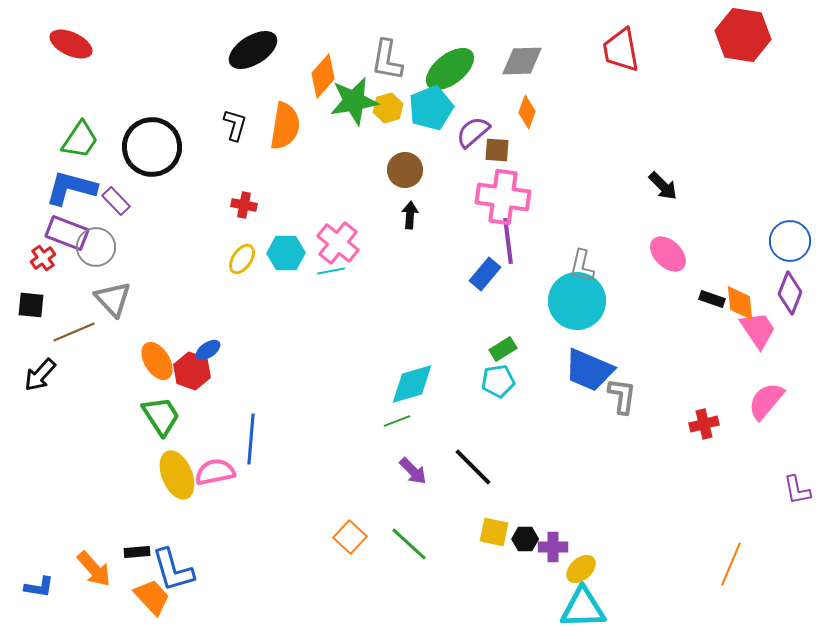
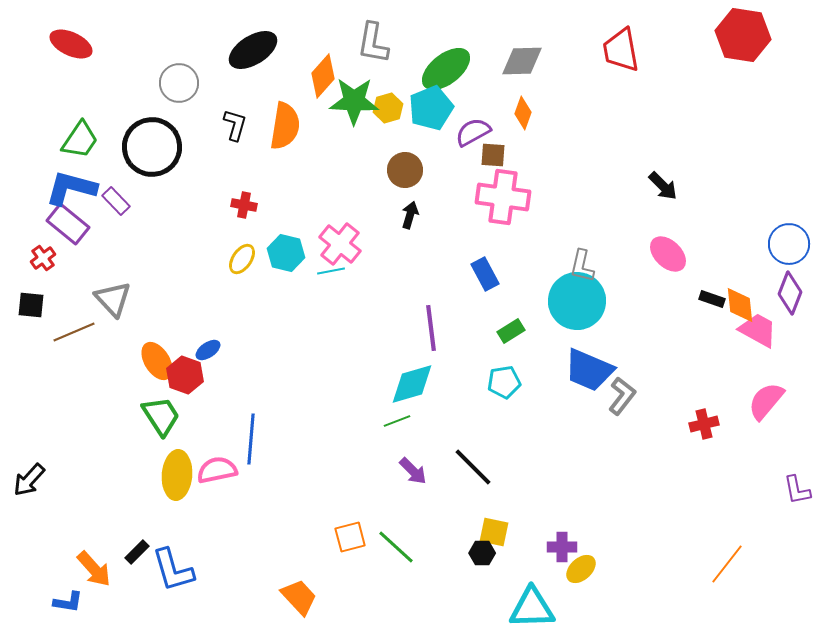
gray L-shape at (387, 60): moved 14 px left, 17 px up
green ellipse at (450, 69): moved 4 px left
green star at (354, 101): rotated 12 degrees clockwise
orange diamond at (527, 112): moved 4 px left, 1 px down
purple semicircle at (473, 132): rotated 12 degrees clockwise
brown square at (497, 150): moved 4 px left, 5 px down
black arrow at (410, 215): rotated 12 degrees clockwise
purple rectangle at (67, 233): moved 1 px right, 9 px up; rotated 18 degrees clockwise
purple line at (508, 241): moved 77 px left, 87 px down
blue circle at (790, 241): moved 1 px left, 3 px down
pink cross at (338, 243): moved 2 px right, 1 px down
gray circle at (96, 247): moved 83 px right, 164 px up
cyan hexagon at (286, 253): rotated 15 degrees clockwise
blue rectangle at (485, 274): rotated 68 degrees counterclockwise
orange diamond at (740, 303): moved 2 px down
pink trapezoid at (758, 330): rotated 27 degrees counterclockwise
green rectangle at (503, 349): moved 8 px right, 18 px up
red hexagon at (192, 371): moved 7 px left, 4 px down
black arrow at (40, 375): moved 11 px left, 105 px down
cyan pentagon at (498, 381): moved 6 px right, 1 px down
gray L-shape at (622, 396): rotated 30 degrees clockwise
pink semicircle at (215, 472): moved 2 px right, 2 px up
yellow ellipse at (177, 475): rotated 27 degrees clockwise
orange square at (350, 537): rotated 32 degrees clockwise
black hexagon at (525, 539): moved 43 px left, 14 px down
green line at (409, 544): moved 13 px left, 3 px down
purple cross at (553, 547): moved 9 px right
black rectangle at (137, 552): rotated 40 degrees counterclockwise
orange line at (731, 564): moved 4 px left; rotated 15 degrees clockwise
blue L-shape at (39, 587): moved 29 px right, 15 px down
orange trapezoid at (152, 597): moved 147 px right
cyan triangle at (583, 608): moved 51 px left
